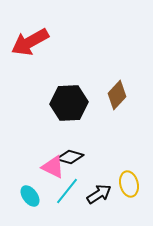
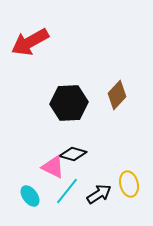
black diamond: moved 3 px right, 3 px up
